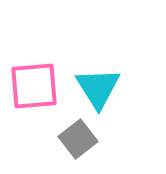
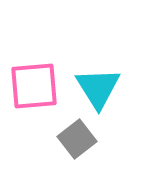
gray square: moved 1 px left
